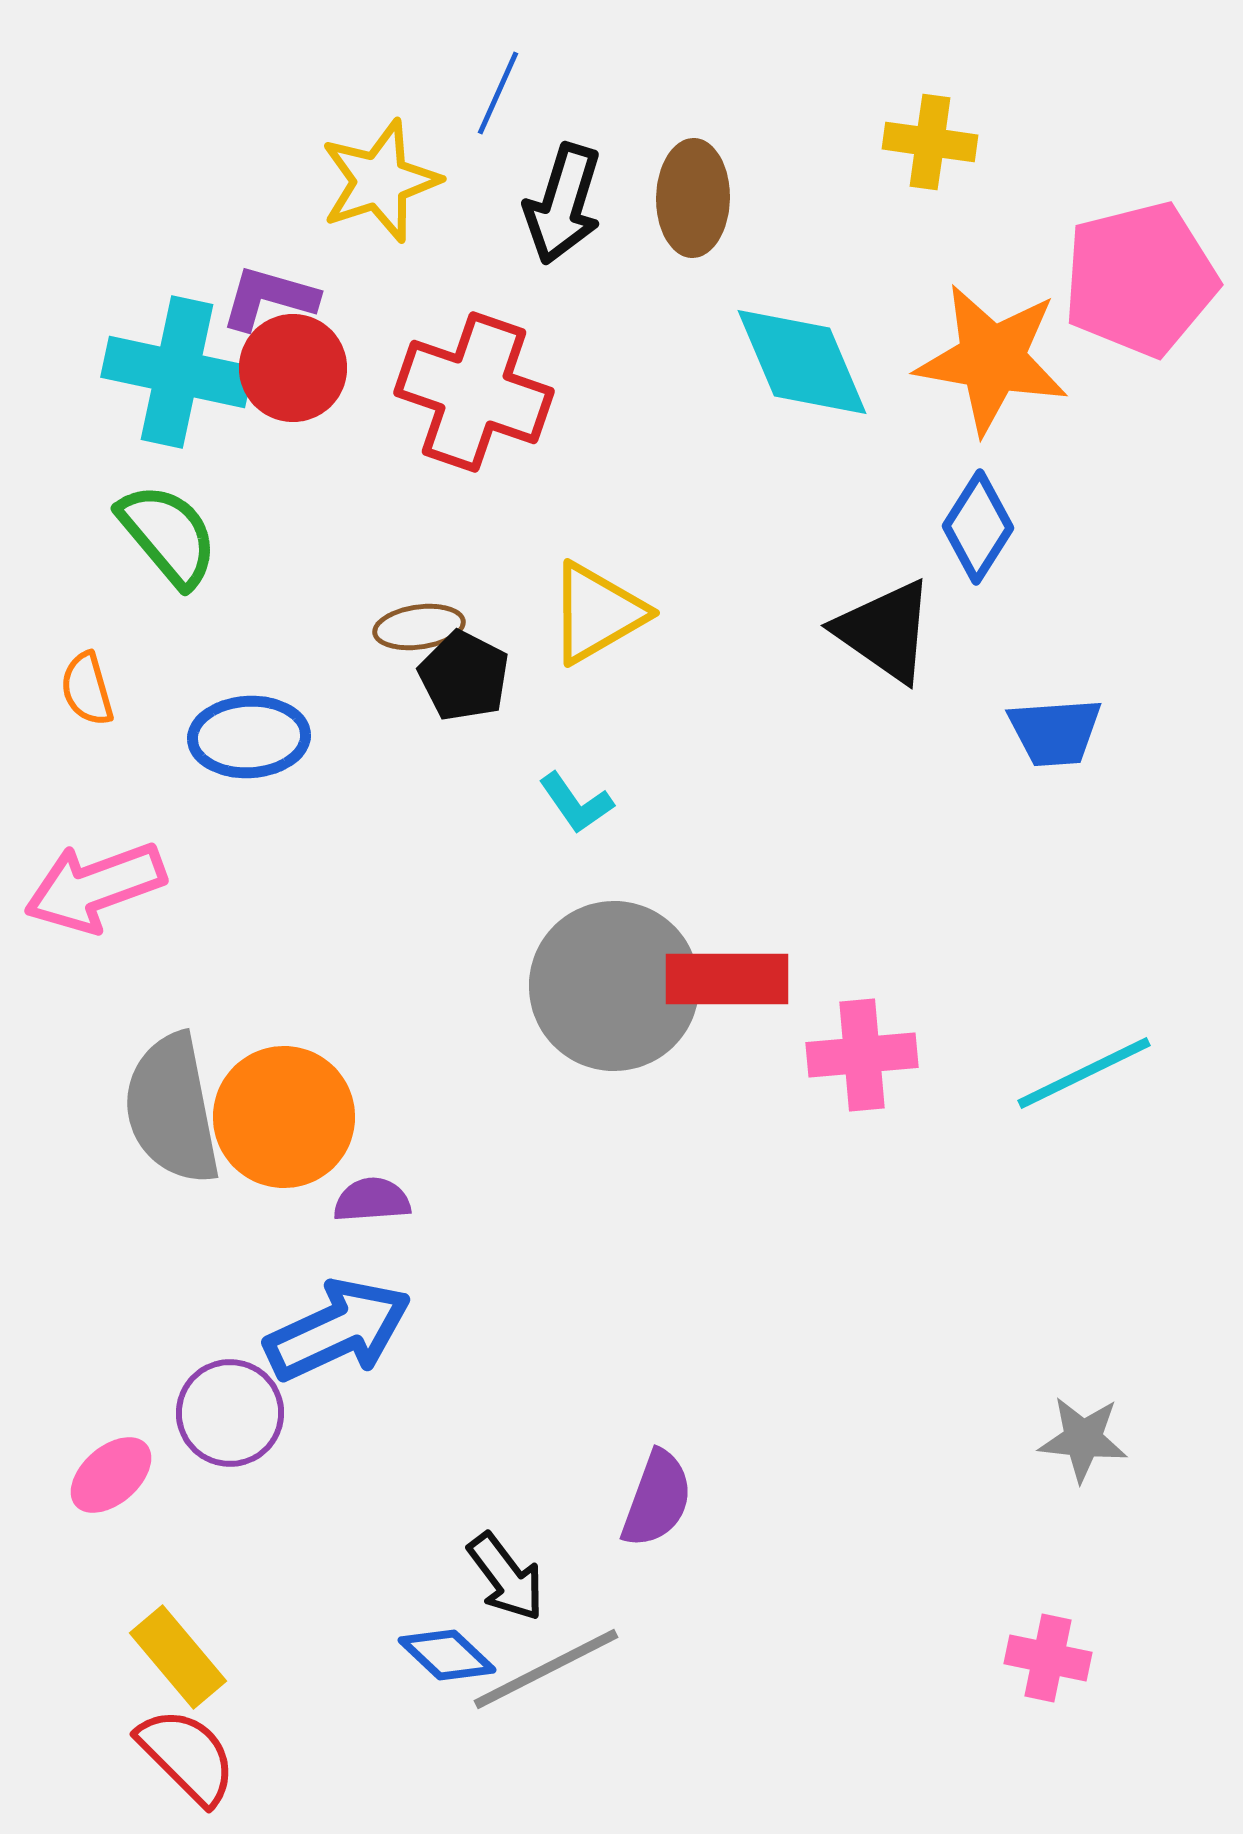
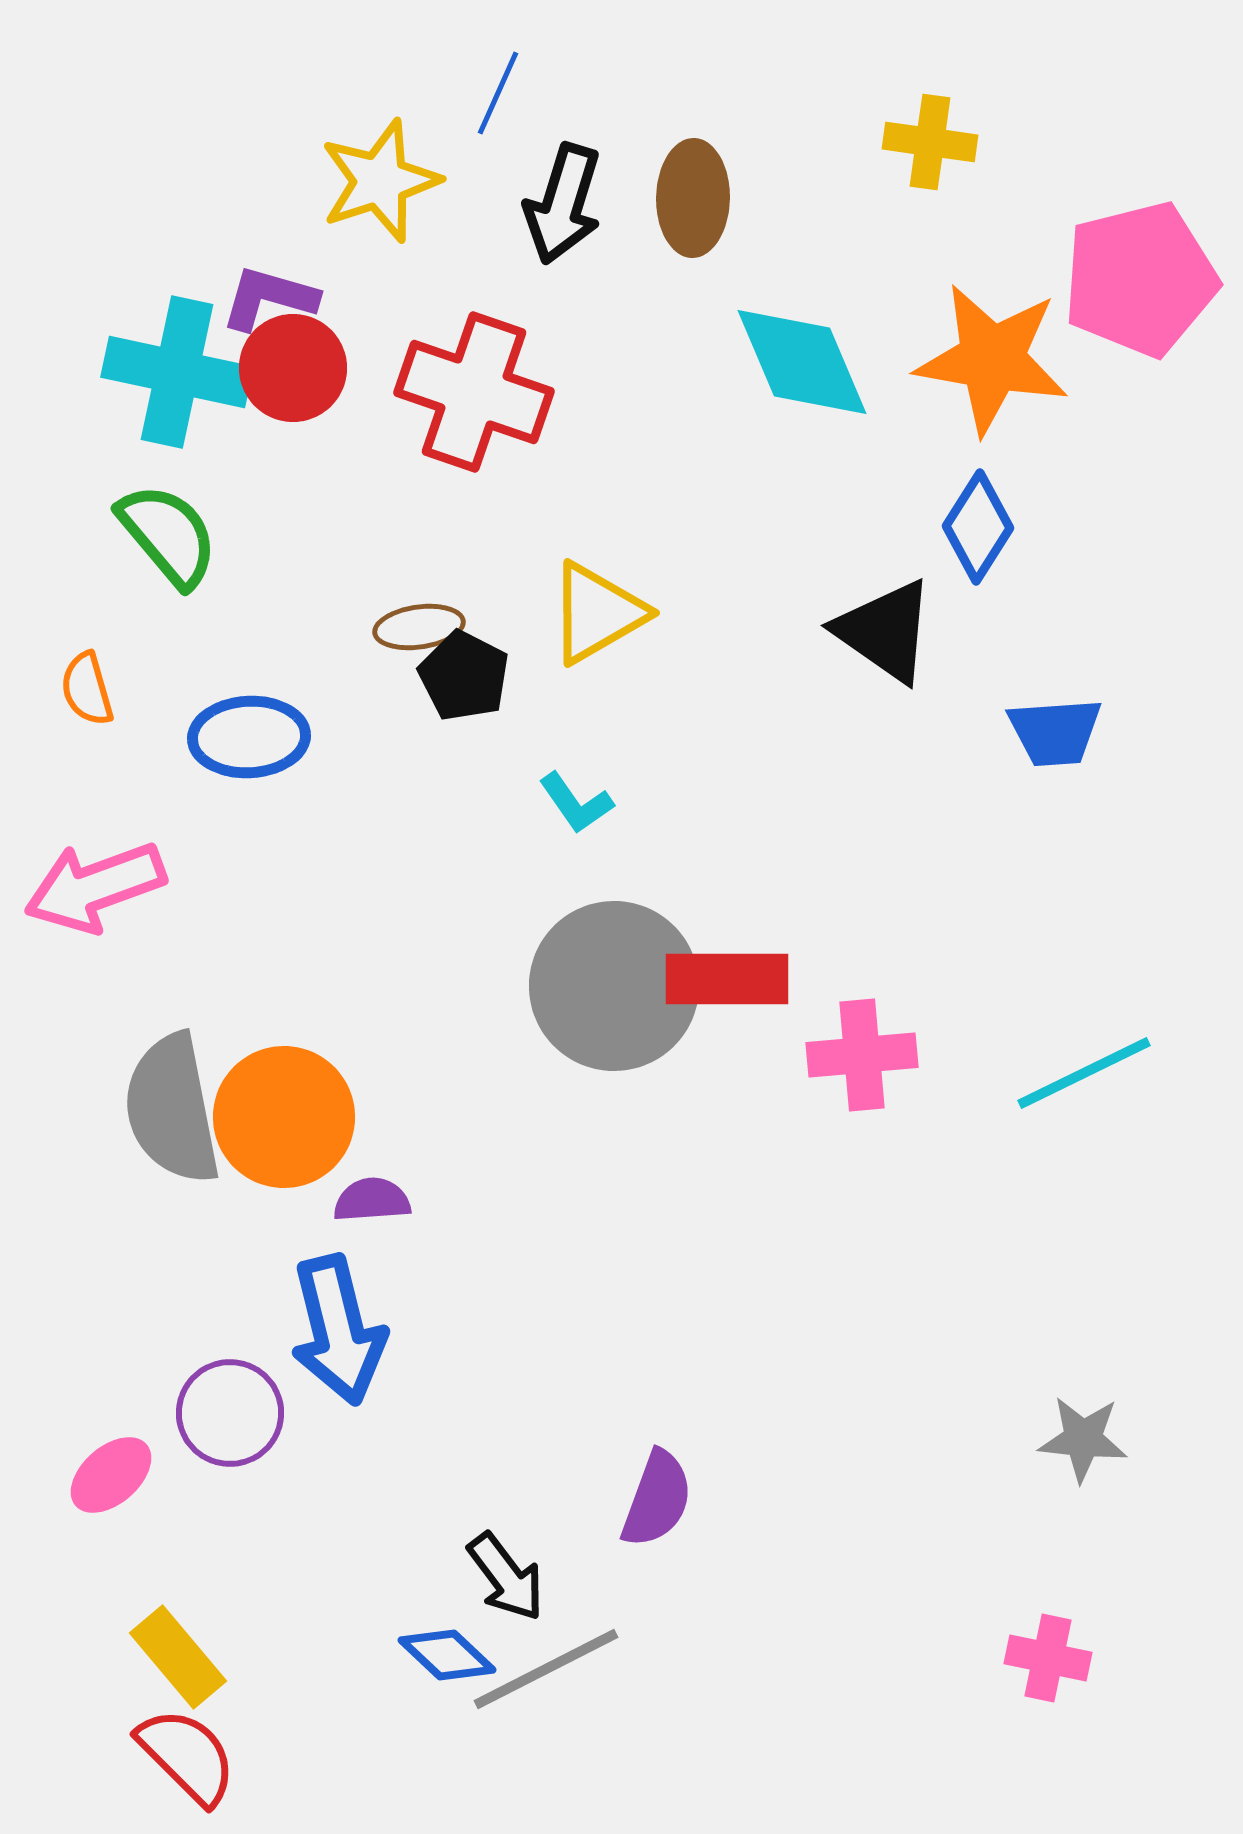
blue arrow at (338, 1330): rotated 101 degrees clockwise
